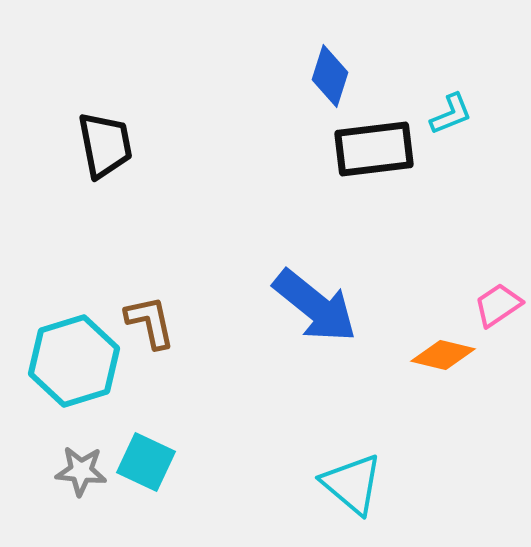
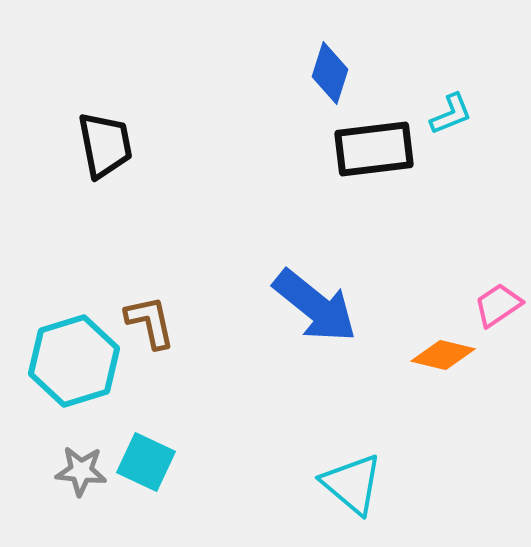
blue diamond: moved 3 px up
